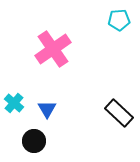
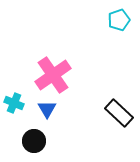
cyan pentagon: rotated 15 degrees counterclockwise
pink cross: moved 26 px down
cyan cross: rotated 18 degrees counterclockwise
